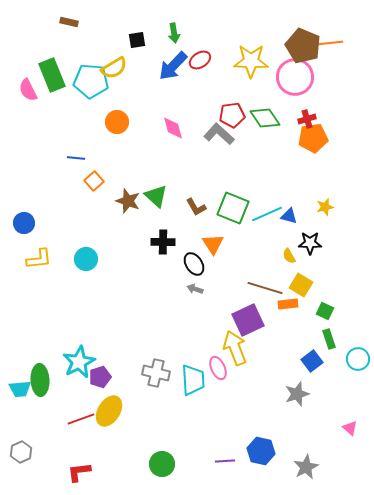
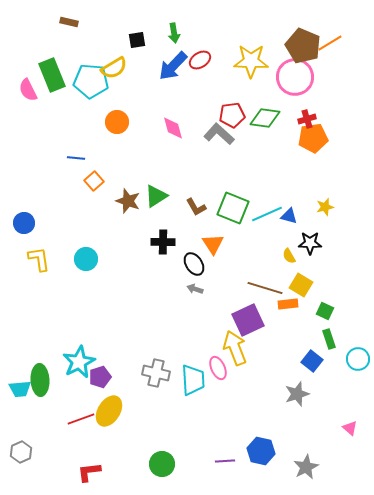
orange line at (330, 43): rotated 25 degrees counterclockwise
green diamond at (265, 118): rotated 48 degrees counterclockwise
green triangle at (156, 196): rotated 45 degrees clockwise
yellow L-shape at (39, 259): rotated 92 degrees counterclockwise
blue square at (312, 361): rotated 15 degrees counterclockwise
red L-shape at (79, 472): moved 10 px right
